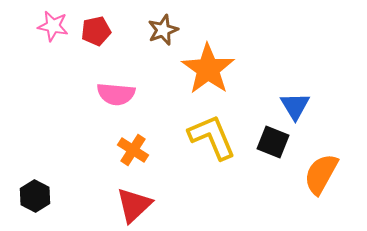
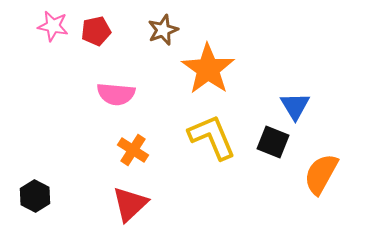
red triangle: moved 4 px left, 1 px up
